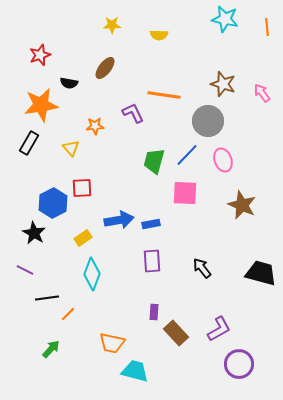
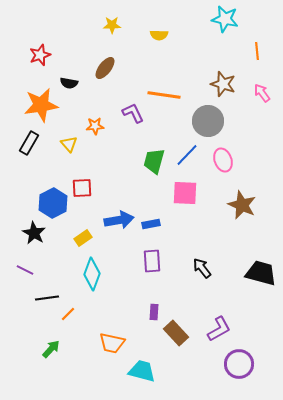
orange line at (267, 27): moved 10 px left, 24 px down
yellow triangle at (71, 148): moved 2 px left, 4 px up
cyan trapezoid at (135, 371): moved 7 px right
